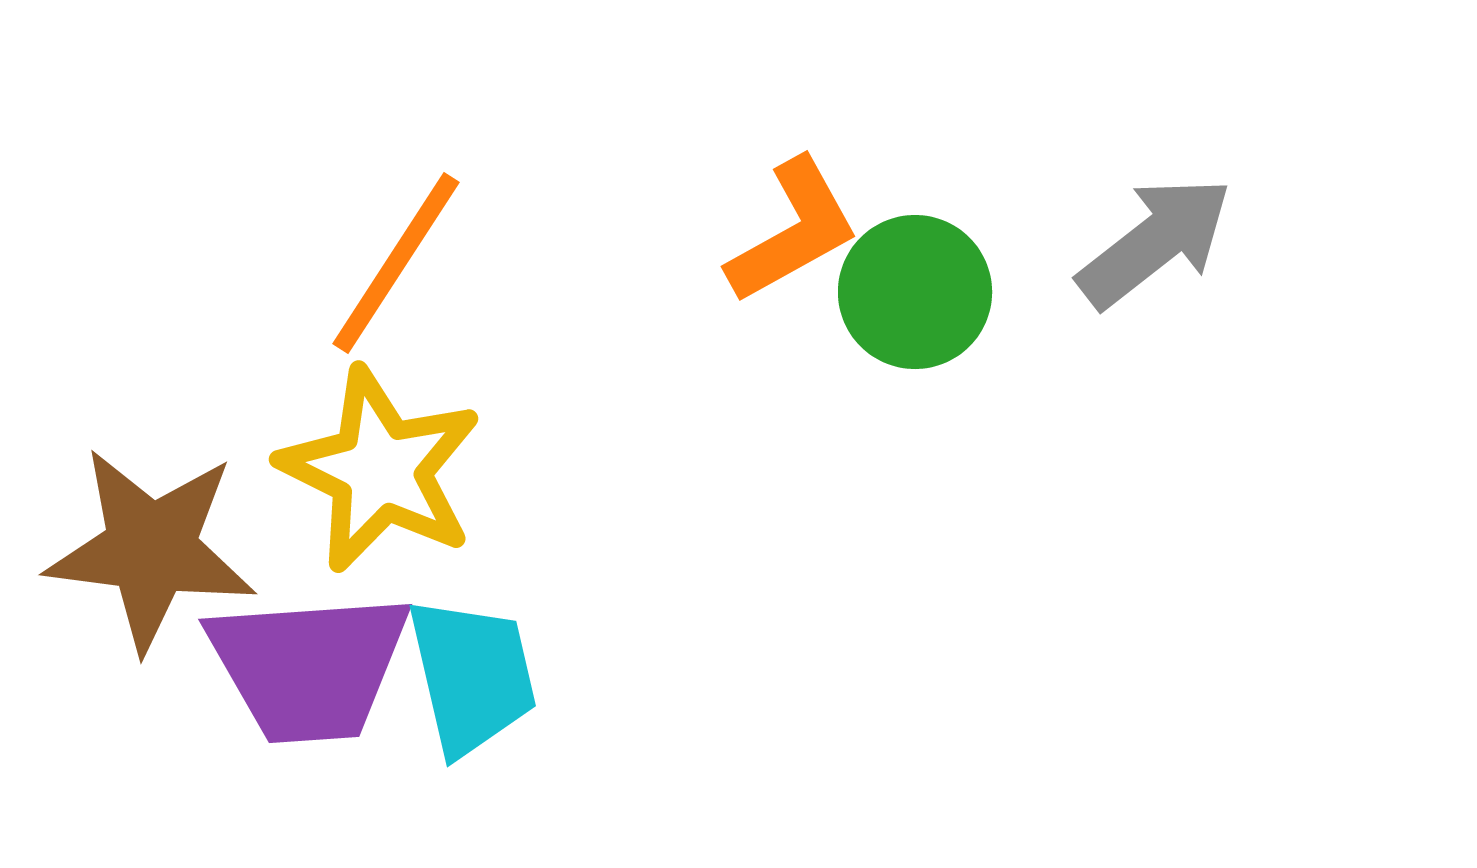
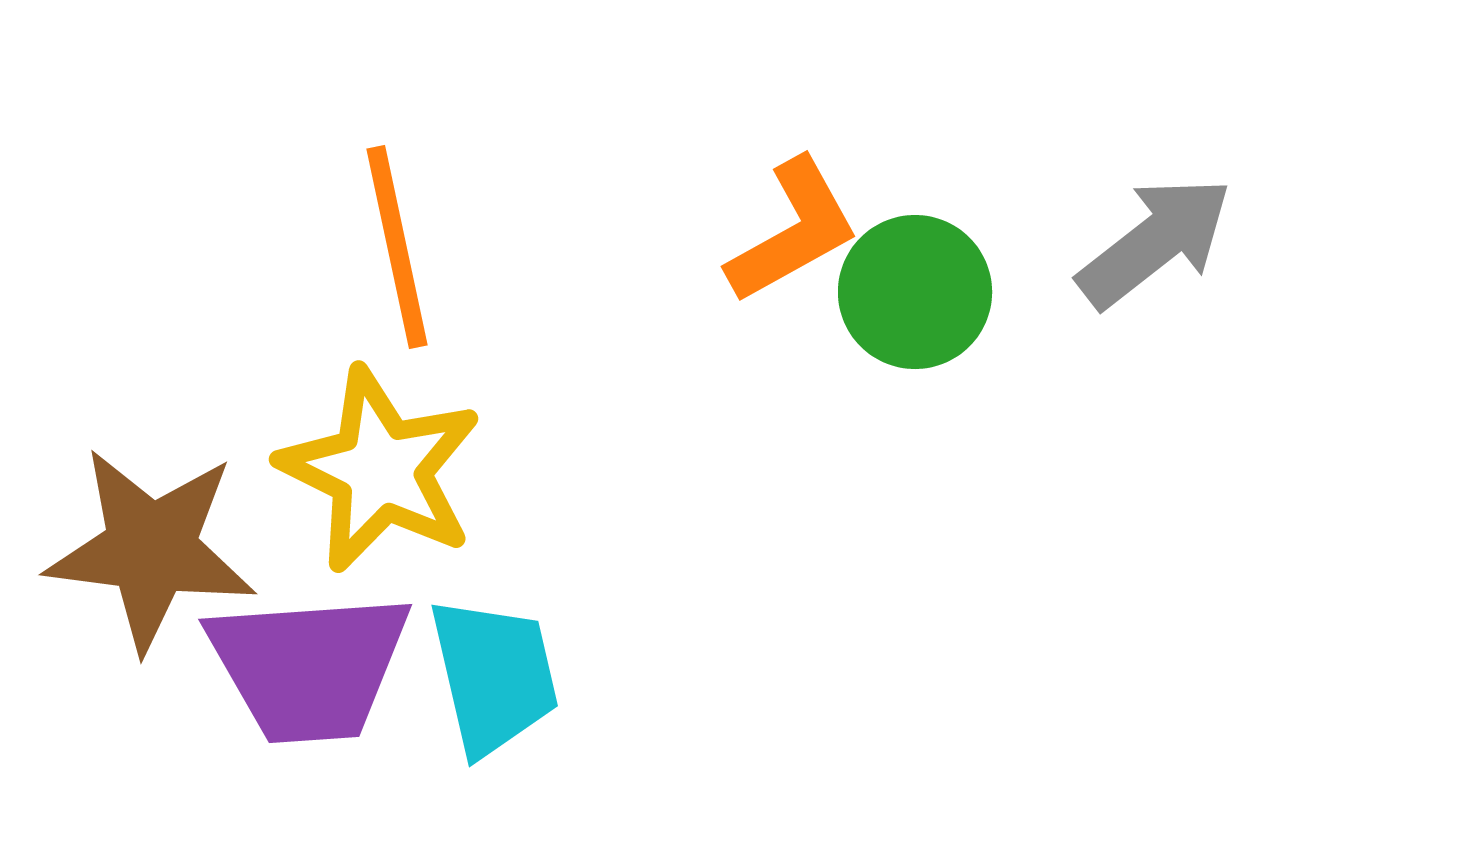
orange line: moved 1 px right, 16 px up; rotated 45 degrees counterclockwise
cyan trapezoid: moved 22 px right
